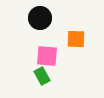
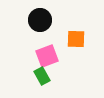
black circle: moved 2 px down
pink square: rotated 25 degrees counterclockwise
